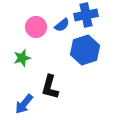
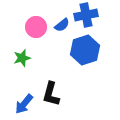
black L-shape: moved 1 px right, 7 px down
